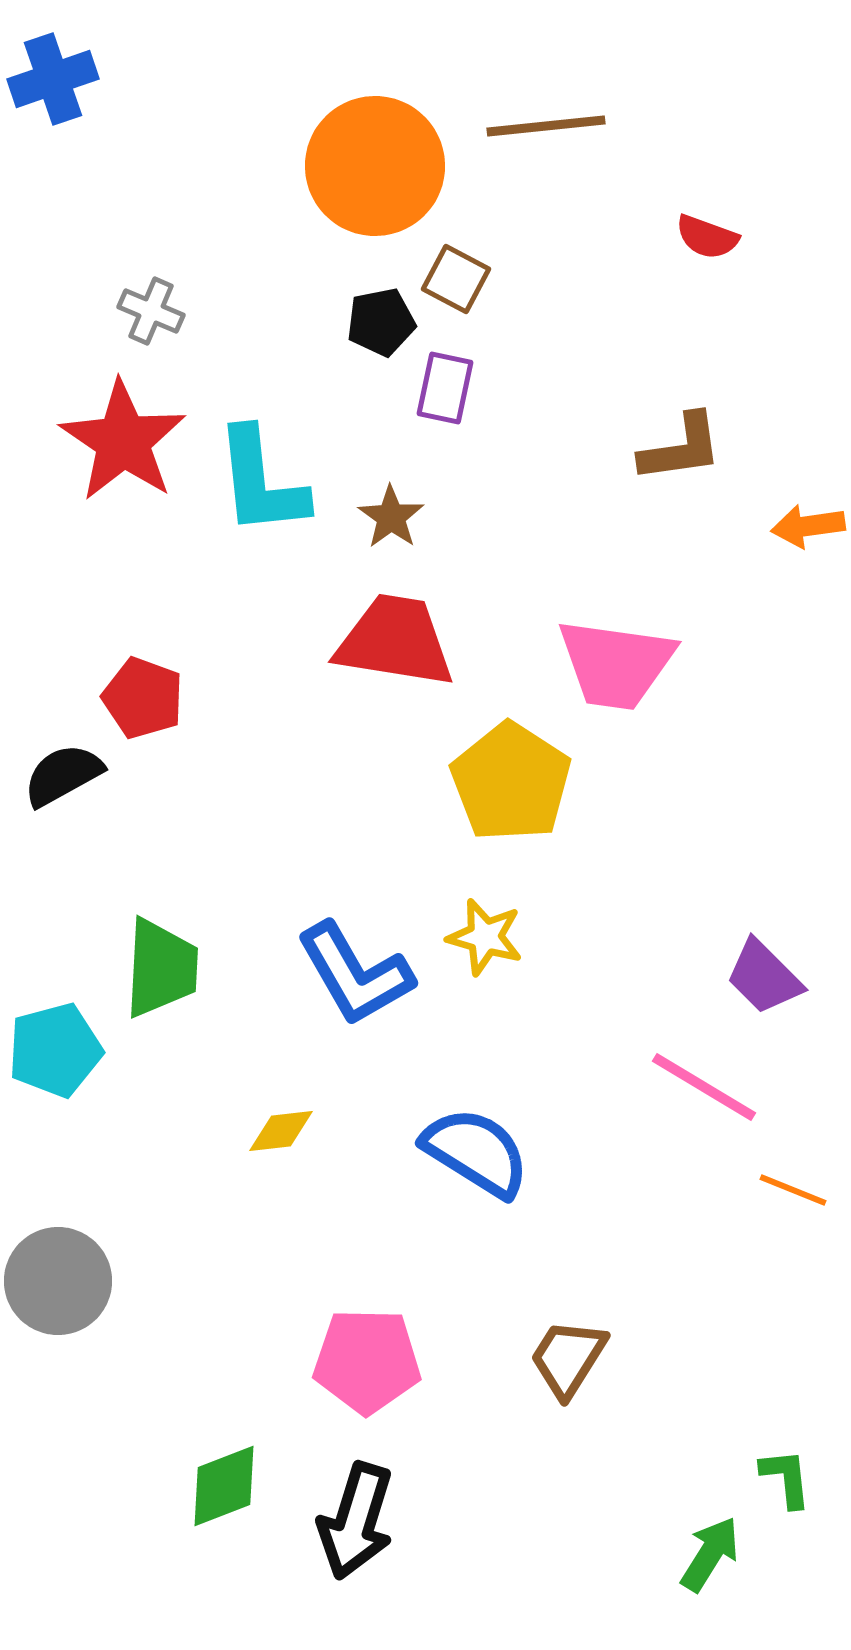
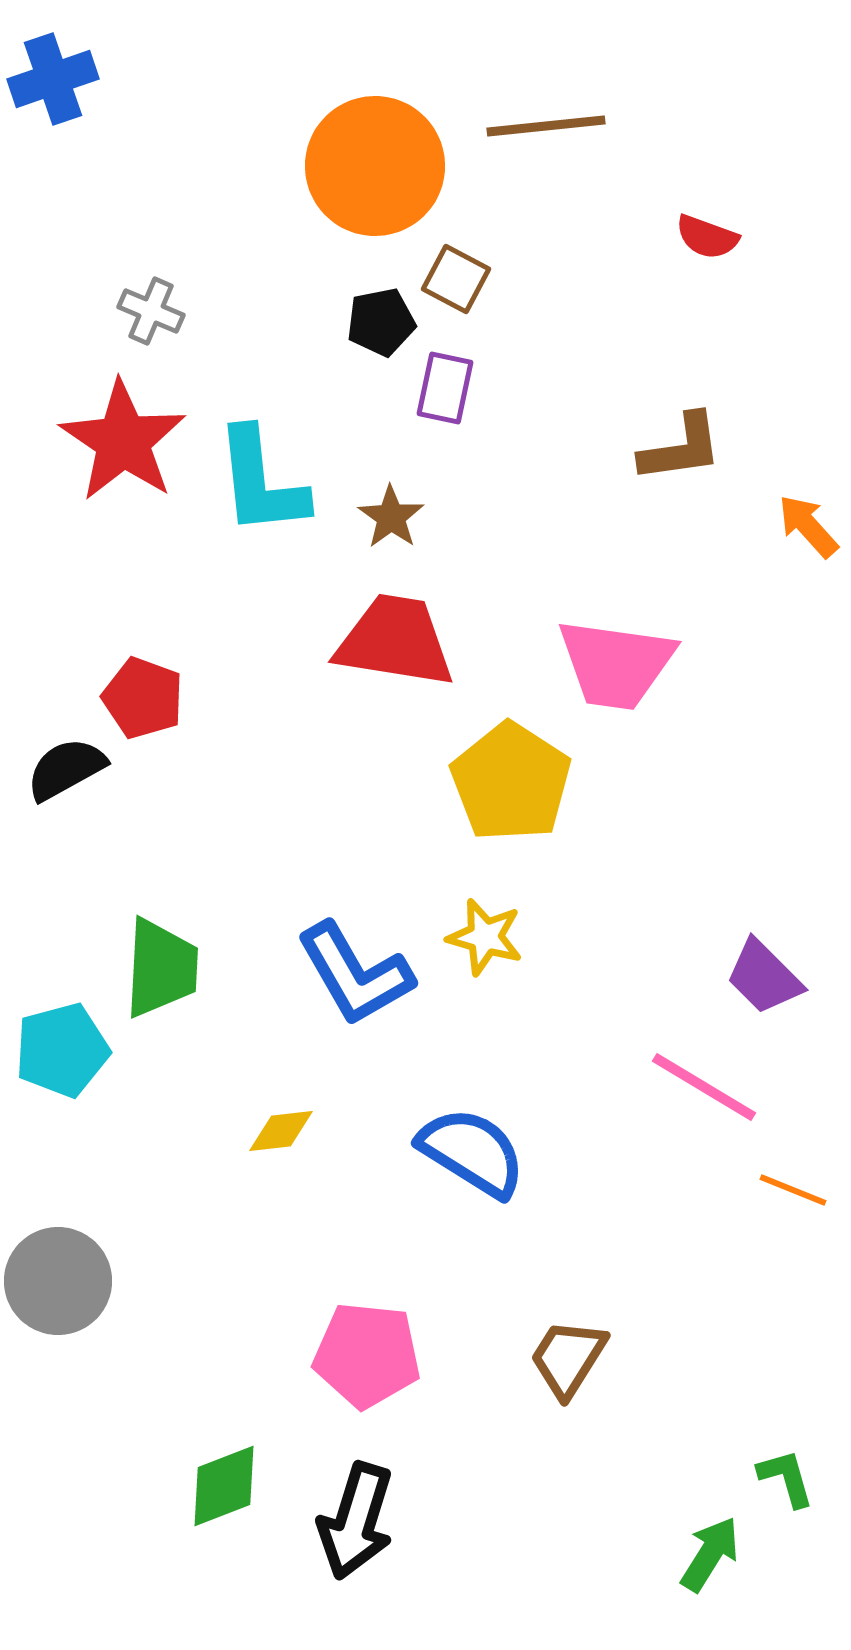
orange arrow: rotated 56 degrees clockwise
black semicircle: moved 3 px right, 6 px up
cyan pentagon: moved 7 px right
blue semicircle: moved 4 px left
pink pentagon: moved 6 px up; rotated 5 degrees clockwise
green L-shape: rotated 10 degrees counterclockwise
